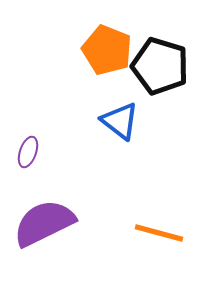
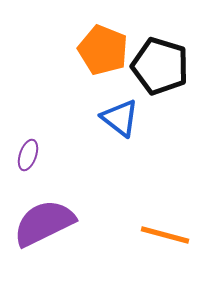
orange pentagon: moved 4 px left
blue triangle: moved 3 px up
purple ellipse: moved 3 px down
orange line: moved 6 px right, 2 px down
